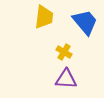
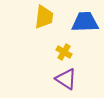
blue trapezoid: rotated 52 degrees counterclockwise
purple triangle: rotated 30 degrees clockwise
